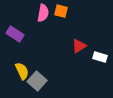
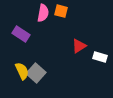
purple rectangle: moved 6 px right
gray square: moved 1 px left, 8 px up
